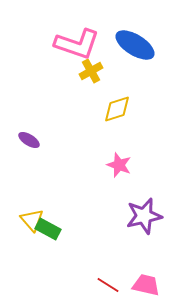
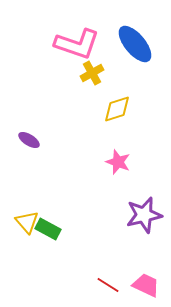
blue ellipse: moved 1 px up; rotated 18 degrees clockwise
yellow cross: moved 1 px right, 2 px down
pink star: moved 1 px left, 3 px up
purple star: moved 1 px up
yellow triangle: moved 5 px left, 2 px down
pink trapezoid: rotated 12 degrees clockwise
